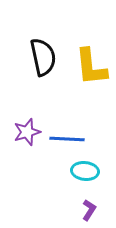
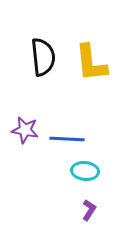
black semicircle: rotated 6 degrees clockwise
yellow L-shape: moved 4 px up
purple star: moved 2 px left, 2 px up; rotated 28 degrees clockwise
